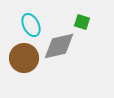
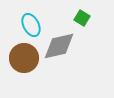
green square: moved 4 px up; rotated 14 degrees clockwise
